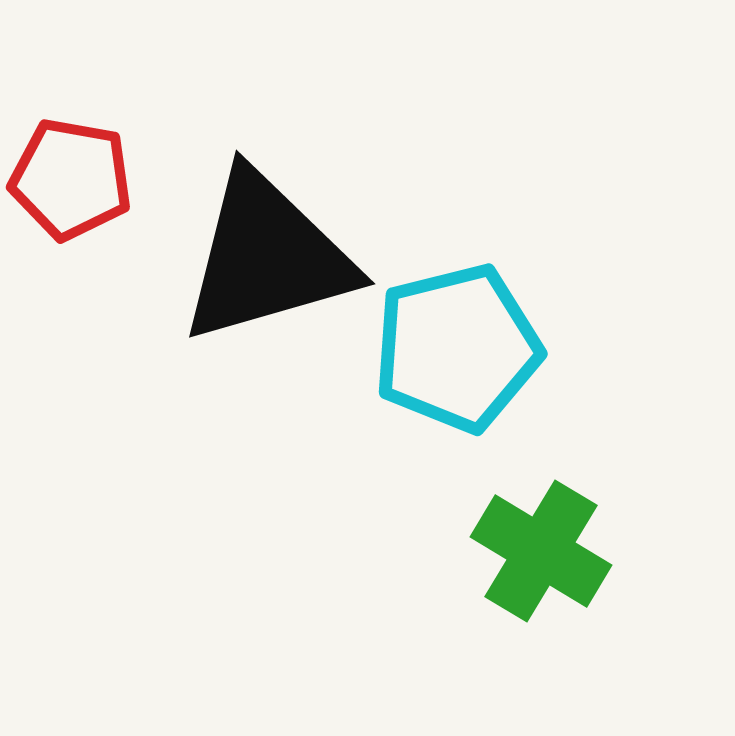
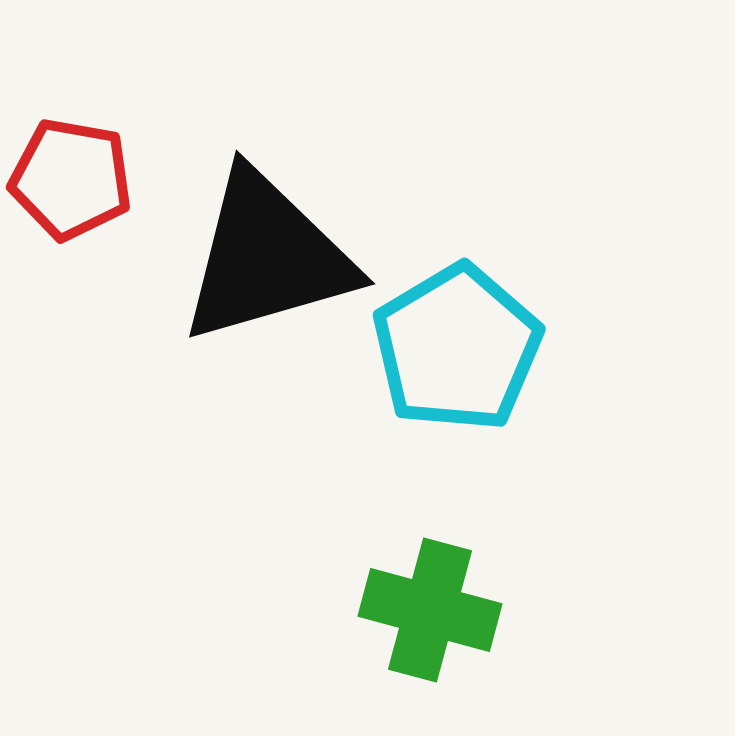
cyan pentagon: rotated 17 degrees counterclockwise
green cross: moved 111 px left, 59 px down; rotated 16 degrees counterclockwise
